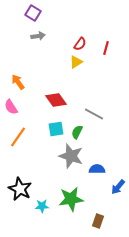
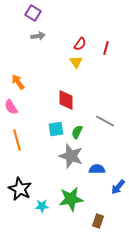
yellow triangle: rotated 32 degrees counterclockwise
red diamond: moved 10 px right; rotated 35 degrees clockwise
gray line: moved 11 px right, 7 px down
orange line: moved 1 px left, 3 px down; rotated 50 degrees counterclockwise
